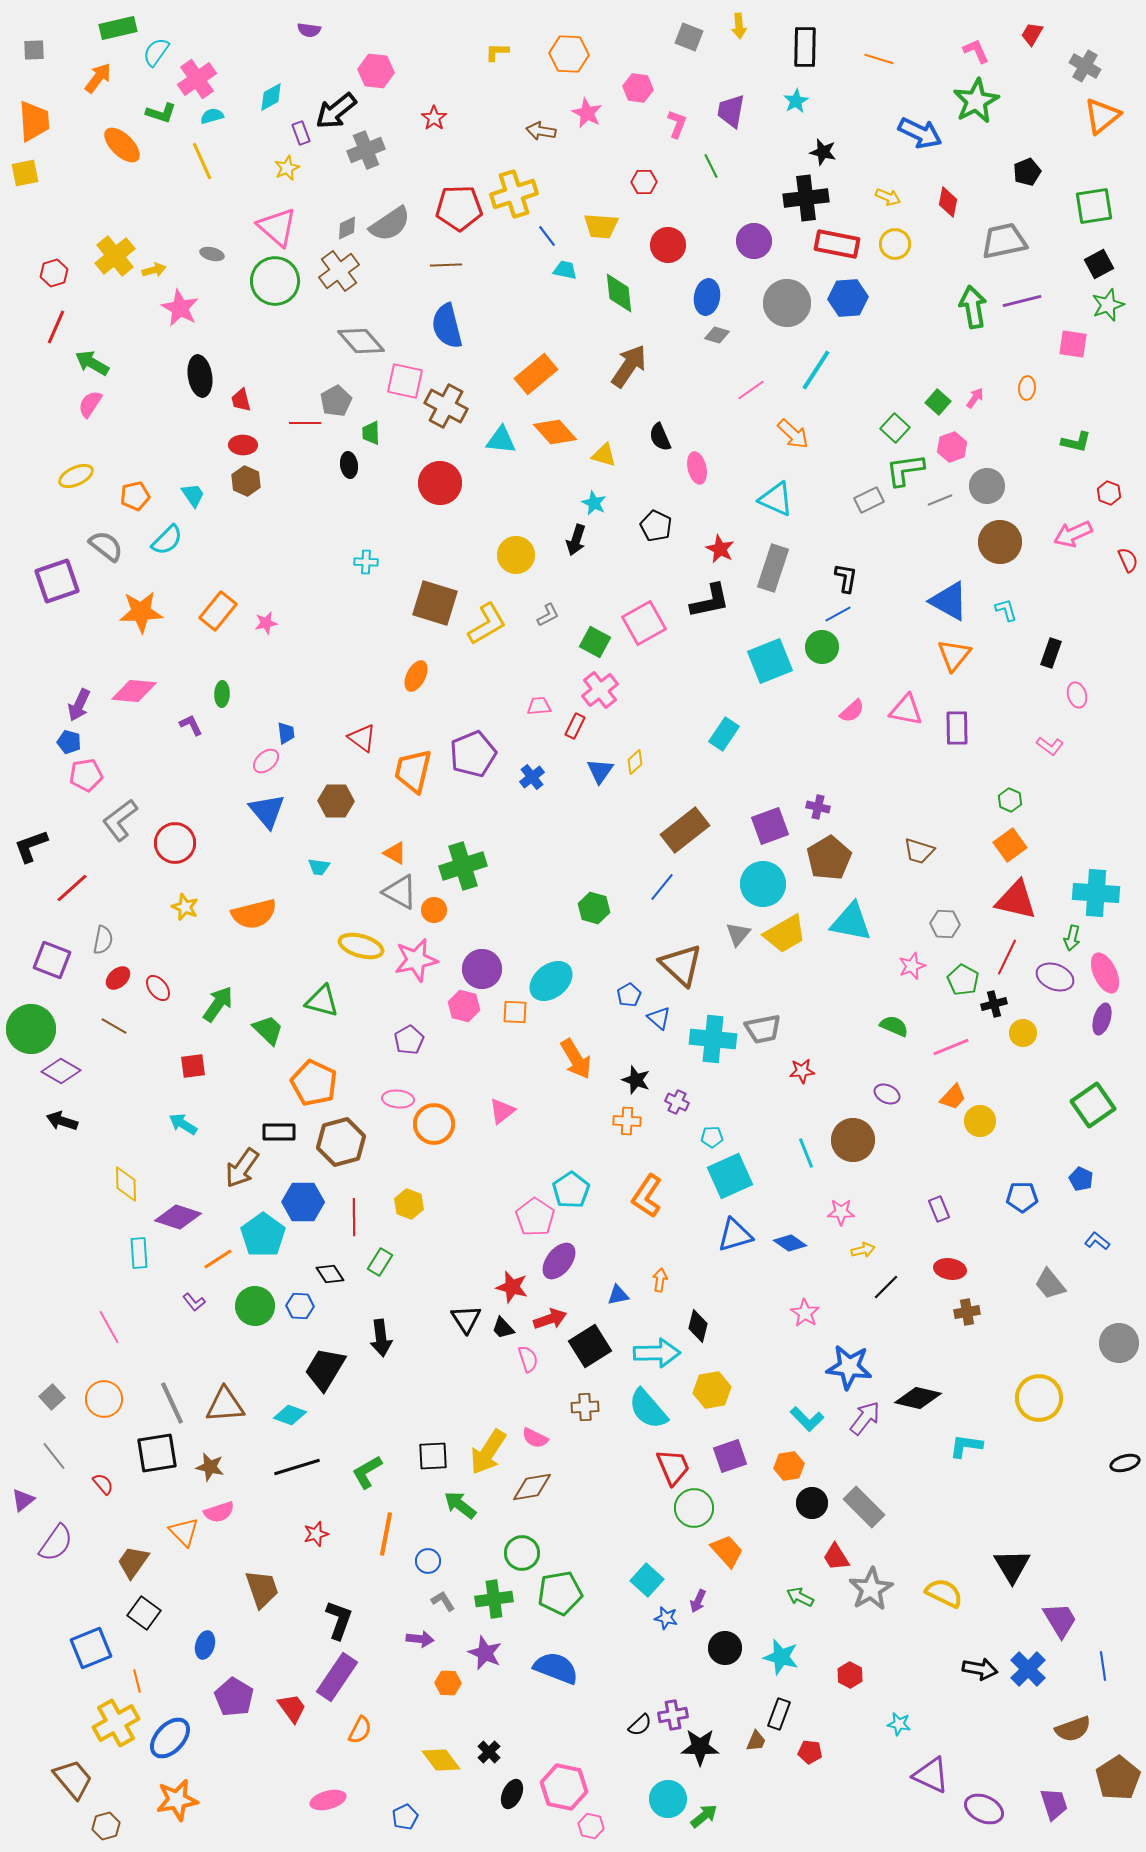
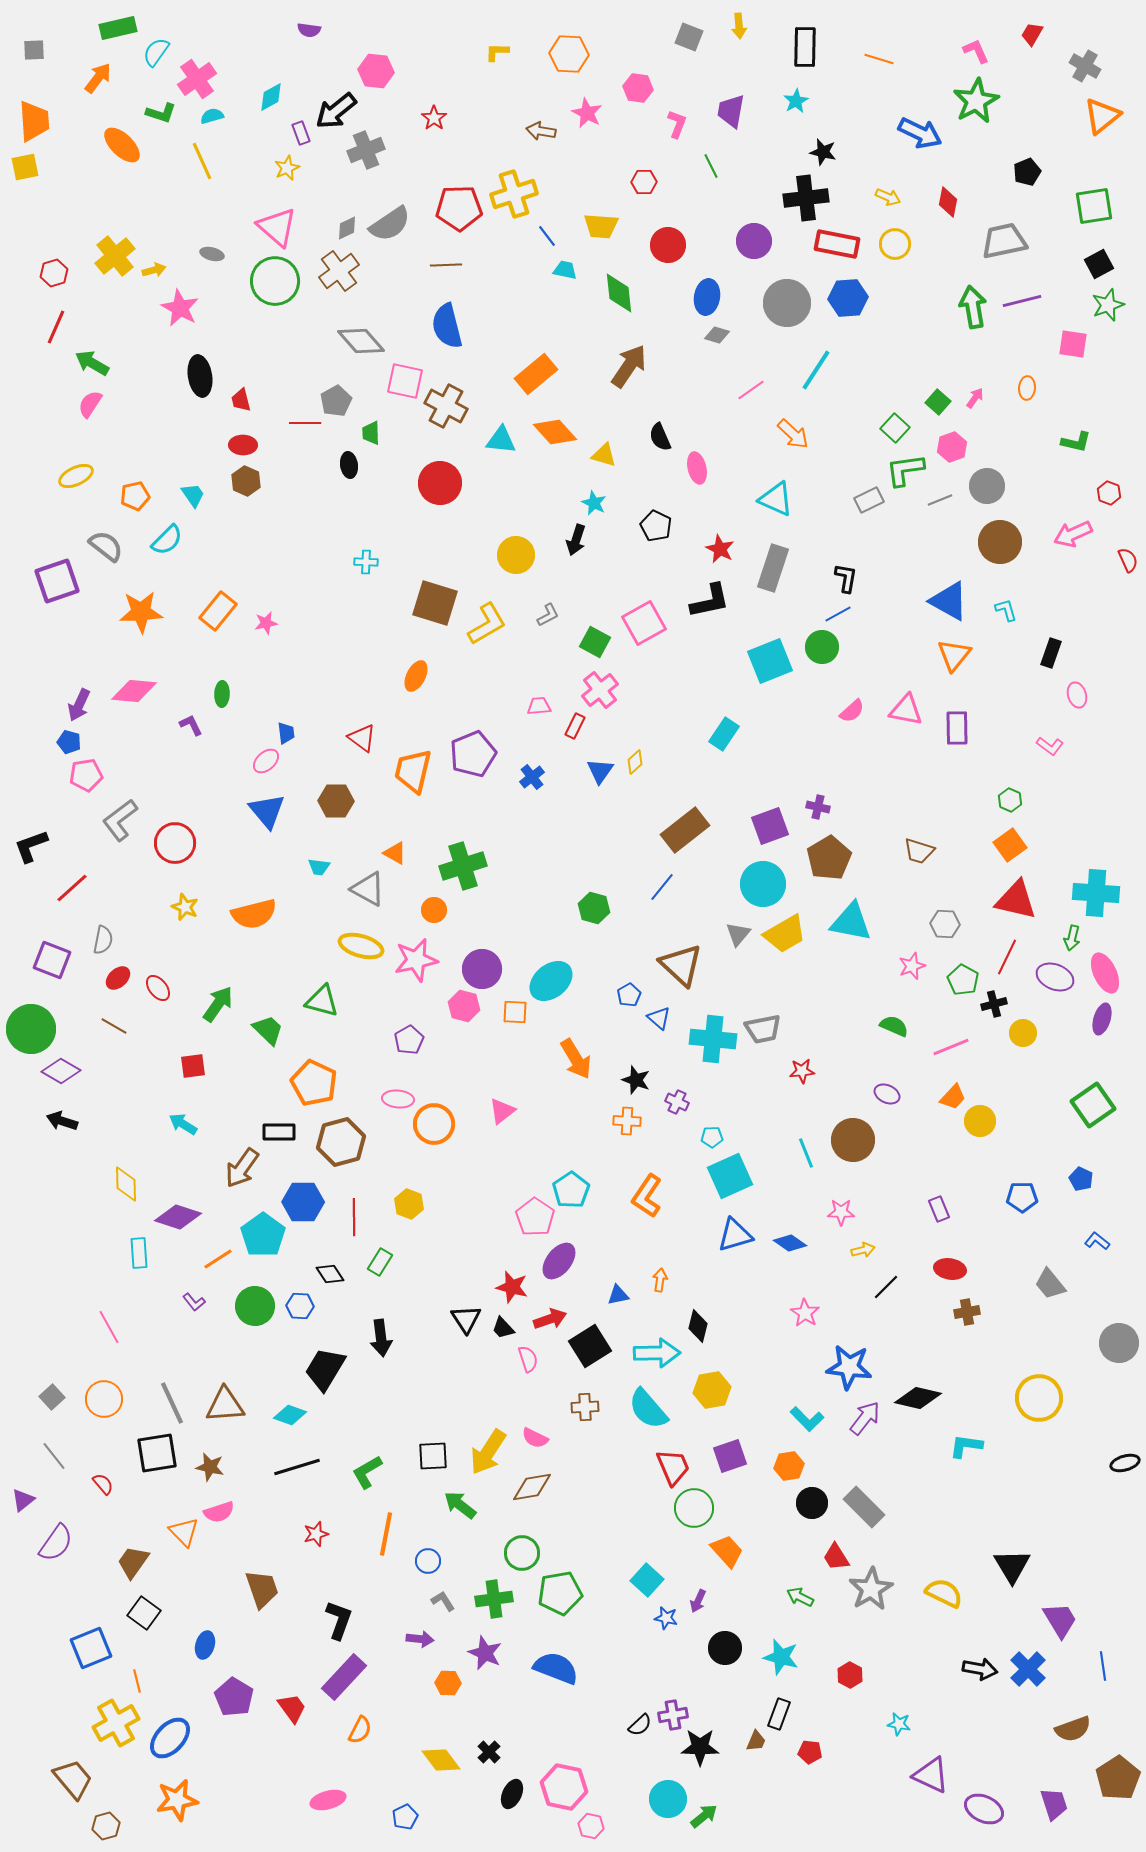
yellow square at (25, 173): moved 6 px up
gray triangle at (400, 892): moved 32 px left, 3 px up
purple rectangle at (337, 1677): moved 7 px right; rotated 9 degrees clockwise
